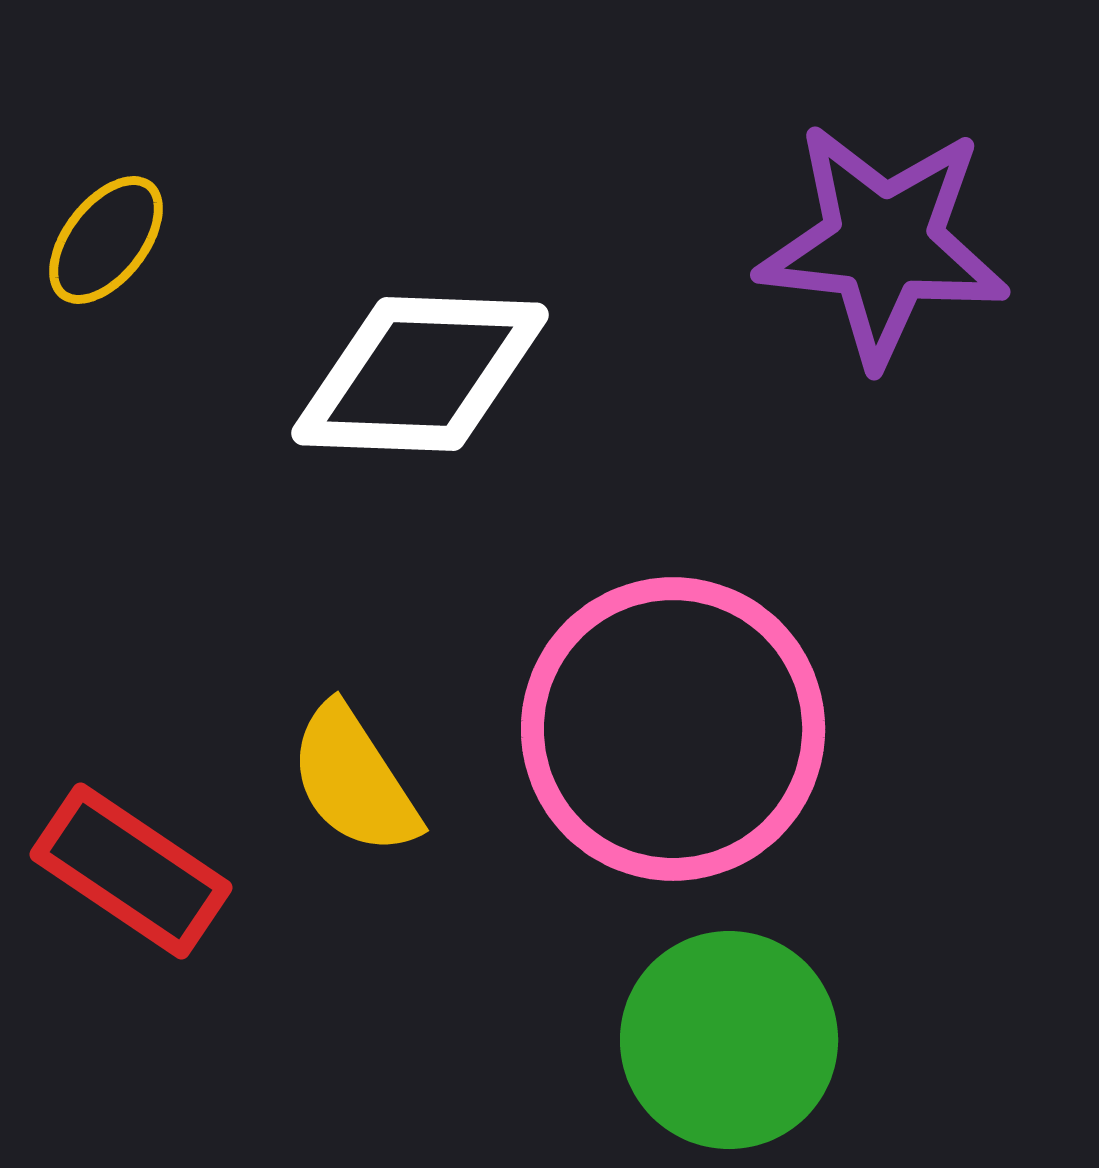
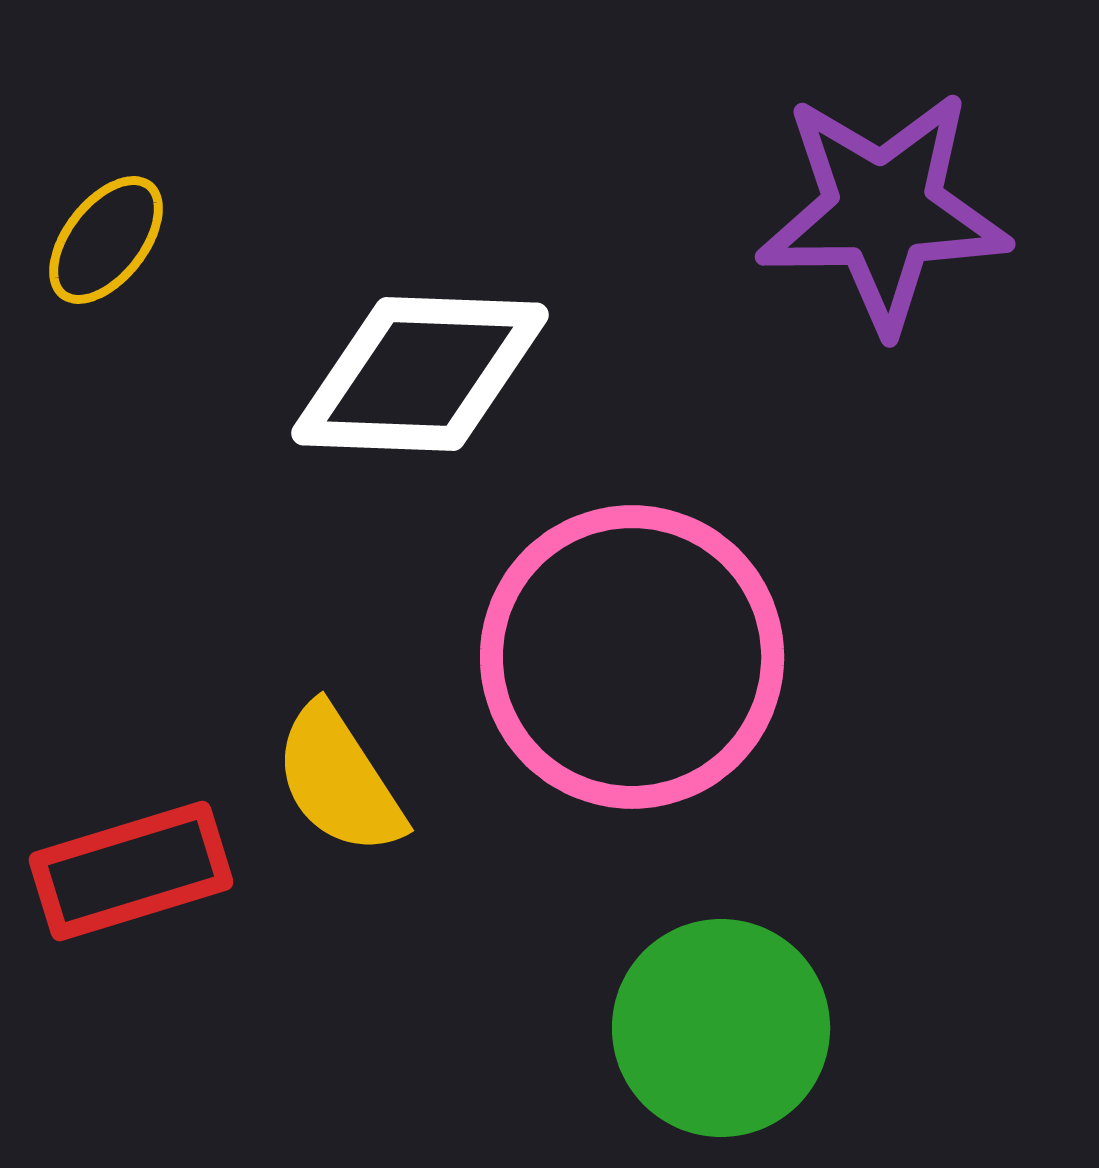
purple star: moved 33 px up; rotated 7 degrees counterclockwise
pink circle: moved 41 px left, 72 px up
yellow semicircle: moved 15 px left
red rectangle: rotated 51 degrees counterclockwise
green circle: moved 8 px left, 12 px up
